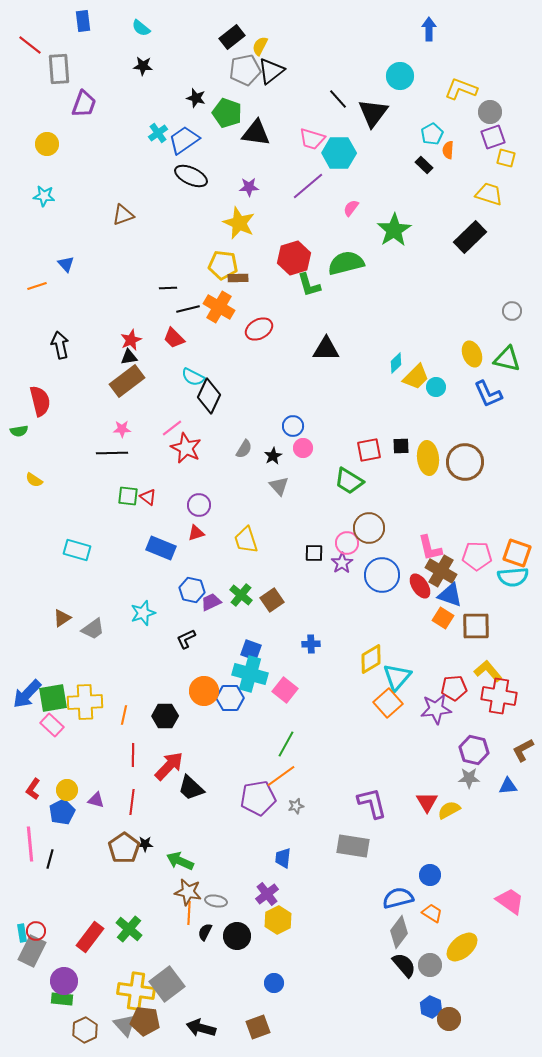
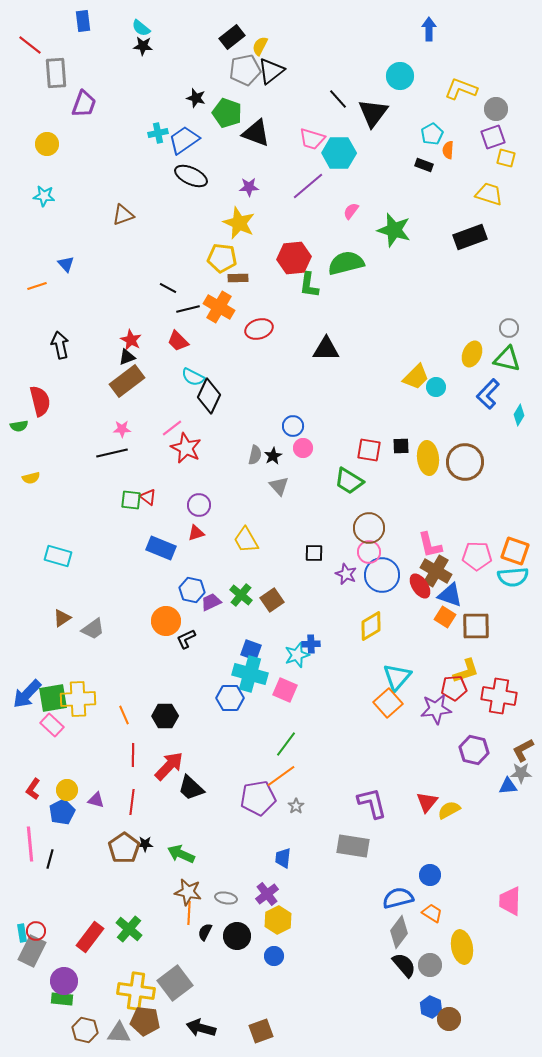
black star at (143, 66): moved 20 px up
gray rectangle at (59, 69): moved 3 px left, 4 px down
gray circle at (490, 112): moved 6 px right, 3 px up
cyan cross at (158, 133): rotated 24 degrees clockwise
black triangle at (256, 133): rotated 12 degrees clockwise
black rectangle at (424, 165): rotated 24 degrees counterclockwise
pink semicircle at (351, 208): moved 3 px down
green star at (394, 230): rotated 24 degrees counterclockwise
black rectangle at (470, 237): rotated 24 degrees clockwise
red hexagon at (294, 258): rotated 12 degrees clockwise
yellow pentagon at (223, 265): moved 1 px left, 7 px up
green L-shape at (309, 285): rotated 24 degrees clockwise
black line at (168, 288): rotated 30 degrees clockwise
gray circle at (512, 311): moved 3 px left, 17 px down
red ellipse at (259, 329): rotated 12 degrees clockwise
red trapezoid at (174, 338): moved 4 px right, 3 px down
red star at (131, 340): rotated 20 degrees counterclockwise
yellow ellipse at (472, 354): rotated 45 degrees clockwise
black triangle at (129, 357): moved 2 px left; rotated 12 degrees counterclockwise
cyan diamond at (396, 363): moved 123 px right, 52 px down; rotated 15 degrees counterclockwise
blue L-shape at (488, 394): rotated 68 degrees clockwise
green semicircle at (19, 431): moved 5 px up
gray semicircle at (244, 449): moved 11 px right, 6 px down; rotated 18 degrees counterclockwise
red square at (369, 450): rotated 20 degrees clockwise
black line at (112, 453): rotated 12 degrees counterclockwise
yellow semicircle at (34, 480): moved 3 px left, 2 px up; rotated 48 degrees counterclockwise
green square at (128, 496): moved 3 px right, 4 px down
yellow trapezoid at (246, 540): rotated 12 degrees counterclockwise
pink circle at (347, 543): moved 22 px right, 9 px down
pink L-shape at (430, 548): moved 3 px up
cyan rectangle at (77, 550): moved 19 px left, 6 px down
orange square at (517, 553): moved 2 px left, 2 px up
purple star at (342, 563): moved 4 px right, 11 px down; rotated 15 degrees counterclockwise
brown cross at (441, 571): moved 5 px left
cyan star at (143, 613): moved 154 px right, 42 px down
orange square at (443, 618): moved 2 px right, 1 px up
yellow diamond at (371, 659): moved 33 px up
yellow L-shape at (488, 671): moved 22 px left; rotated 112 degrees clockwise
pink square at (285, 690): rotated 15 degrees counterclockwise
orange circle at (204, 691): moved 38 px left, 70 px up
yellow cross at (85, 702): moved 7 px left, 3 px up
orange line at (124, 715): rotated 36 degrees counterclockwise
green line at (286, 744): rotated 8 degrees clockwise
gray star at (469, 778): moved 52 px right, 5 px up
red triangle at (427, 802): rotated 10 degrees clockwise
gray star at (296, 806): rotated 21 degrees counterclockwise
green arrow at (180, 861): moved 1 px right, 7 px up
gray ellipse at (216, 901): moved 10 px right, 3 px up
pink trapezoid at (510, 901): rotated 124 degrees counterclockwise
yellow ellipse at (462, 947): rotated 60 degrees counterclockwise
blue circle at (274, 983): moved 27 px up
gray square at (167, 984): moved 8 px right, 1 px up
gray triangle at (125, 1025): moved 6 px left, 8 px down; rotated 45 degrees counterclockwise
brown square at (258, 1027): moved 3 px right, 4 px down
brown hexagon at (85, 1030): rotated 20 degrees counterclockwise
